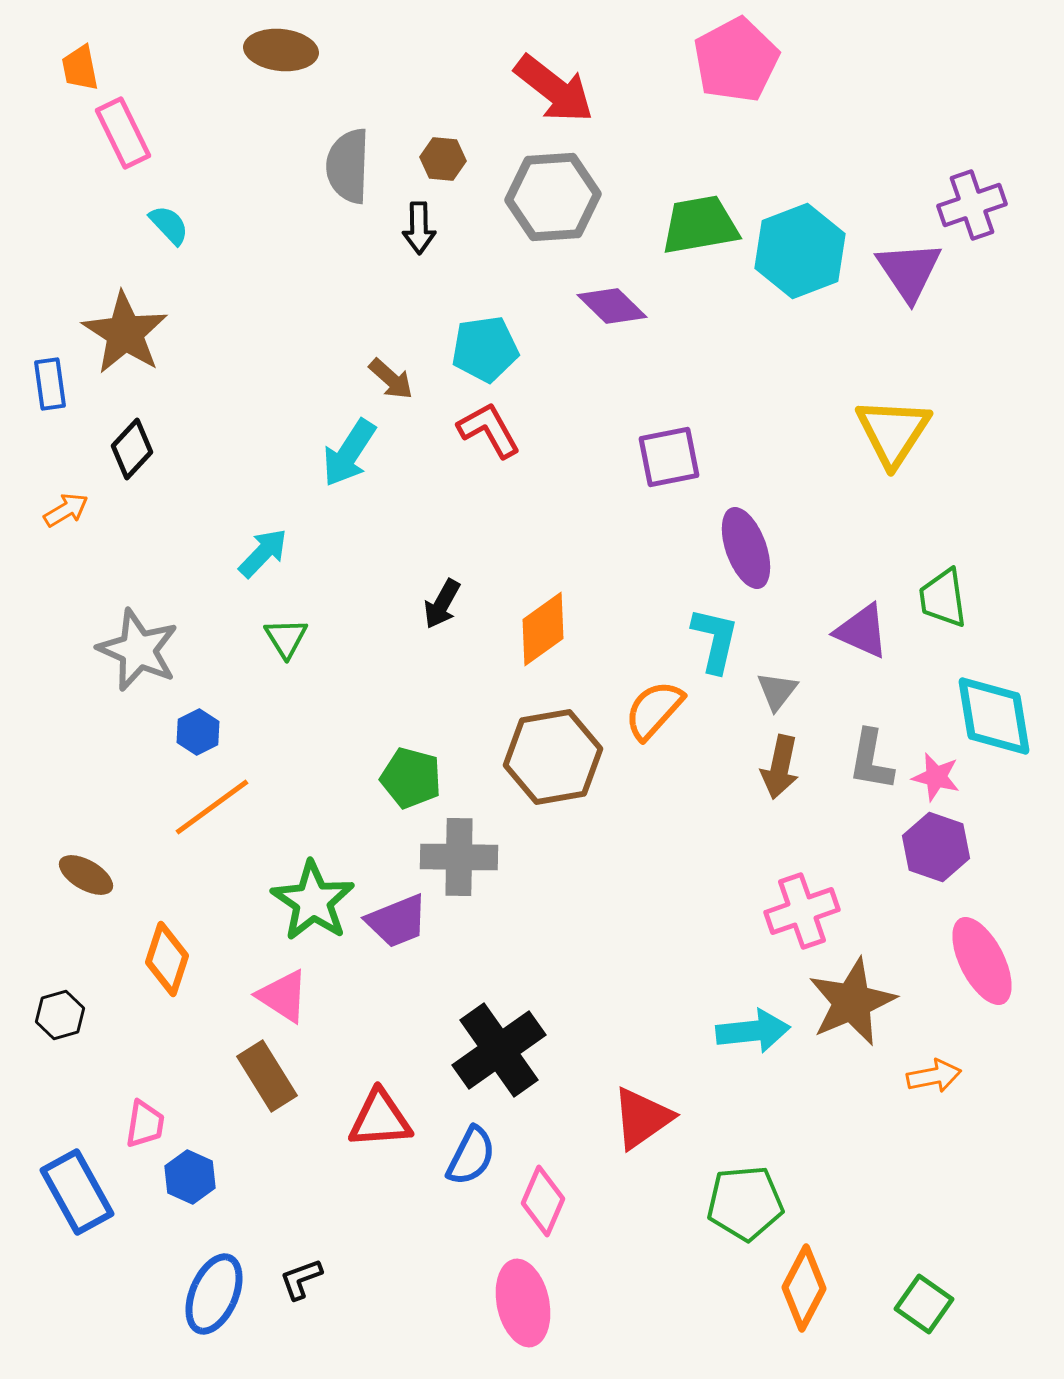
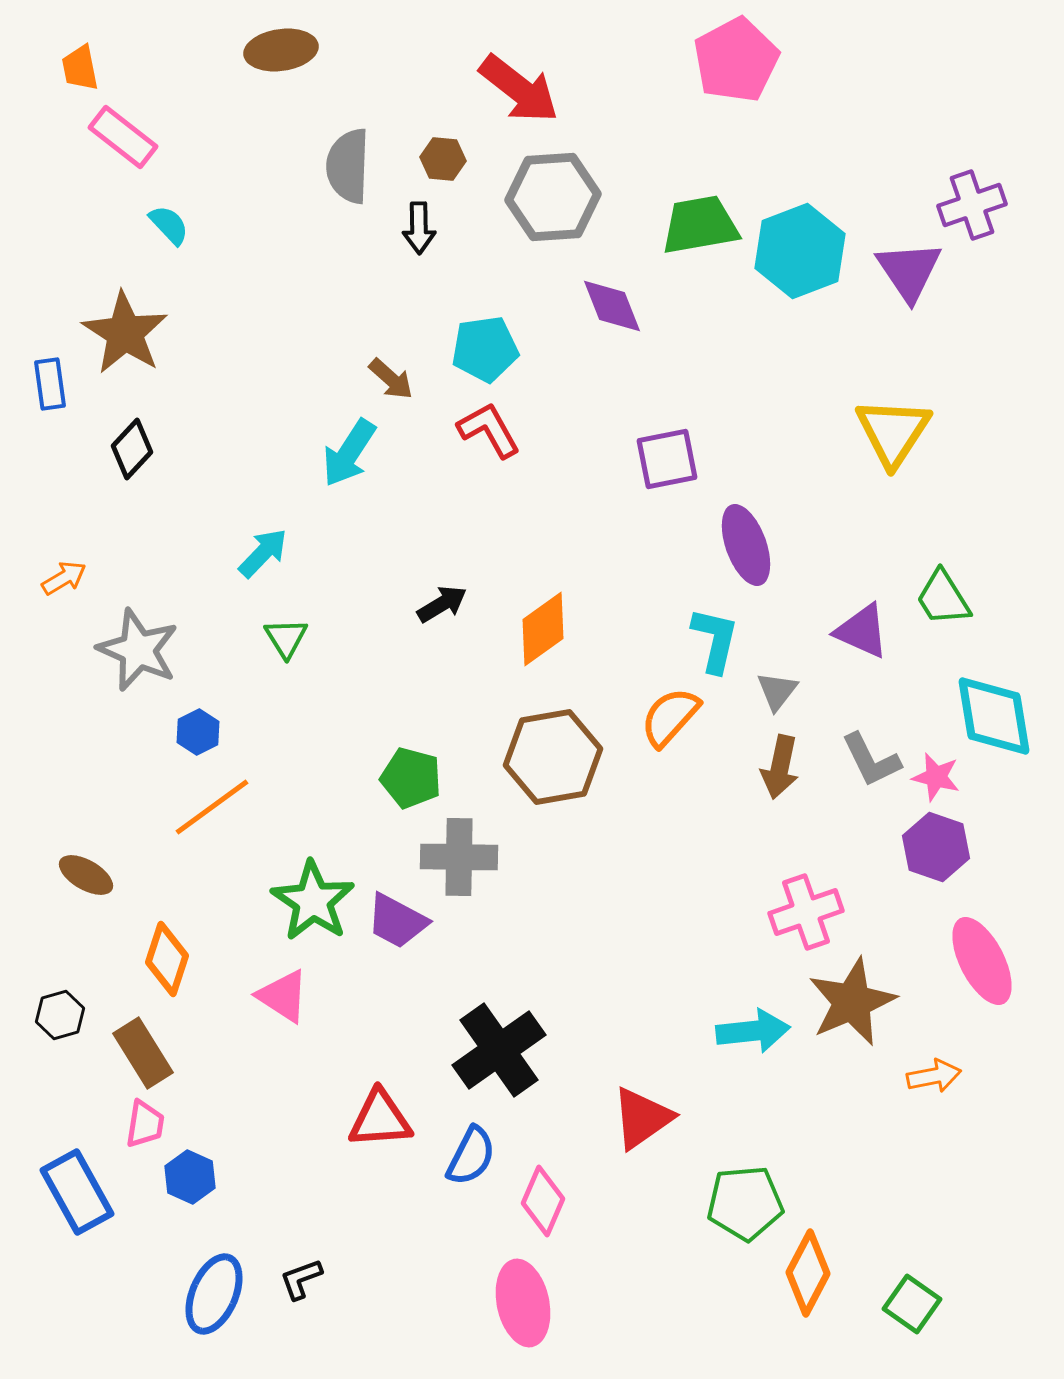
brown ellipse at (281, 50): rotated 14 degrees counterclockwise
red arrow at (554, 89): moved 35 px left
pink rectangle at (123, 133): moved 4 px down; rotated 26 degrees counterclockwise
purple diamond at (612, 306): rotated 24 degrees clockwise
purple square at (669, 457): moved 2 px left, 2 px down
orange arrow at (66, 510): moved 2 px left, 68 px down
purple ellipse at (746, 548): moved 3 px up
green trapezoid at (943, 598): rotated 24 degrees counterclockwise
black arrow at (442, 604): rotated 150 degrees counterclockwise
orange semicircle at (654, 710): moved 16 px right, 7 px down
gray L-shape at (871, 760): rotated 36 degrees counterclockwise
pink cross at (802, 911): moved 4 px right, 1 px down
purple trapezoid at (397, 921): rotated 50 degrees clockwise
brown rectangle at (267, 1076): moved 124 px left, 23 px up
orange diamond at (804, 1288): moved 4 px right, 15 px up
green square at (924, 1304): moved 12 px left
